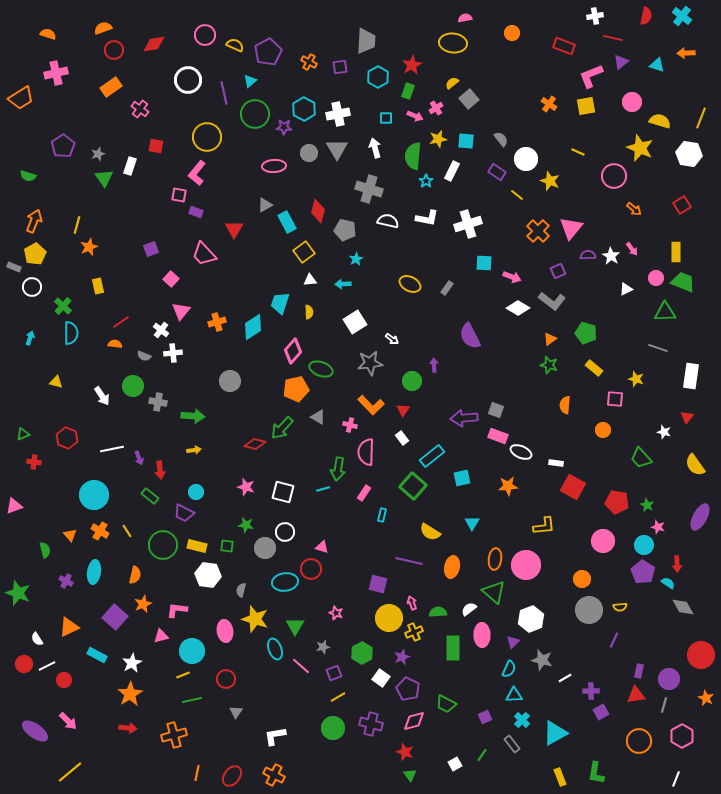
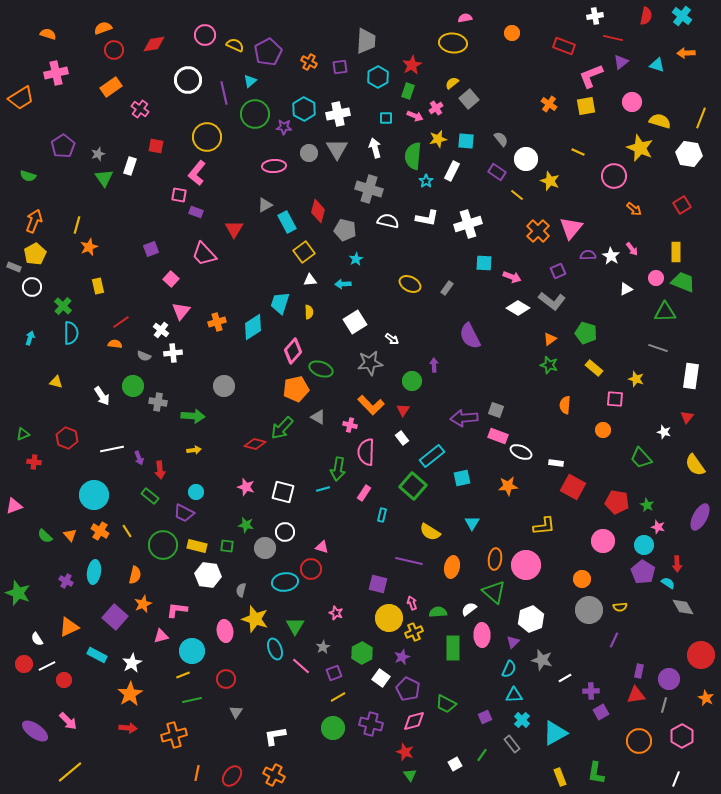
gray circle at (230, 381): moved 6 px left, 5 px down
green semicircle at (45, 550): moved 14 px up; rotated 147 degrees clockwise
gray star at (323, 647): rotated 16 degrees counterclockwise
